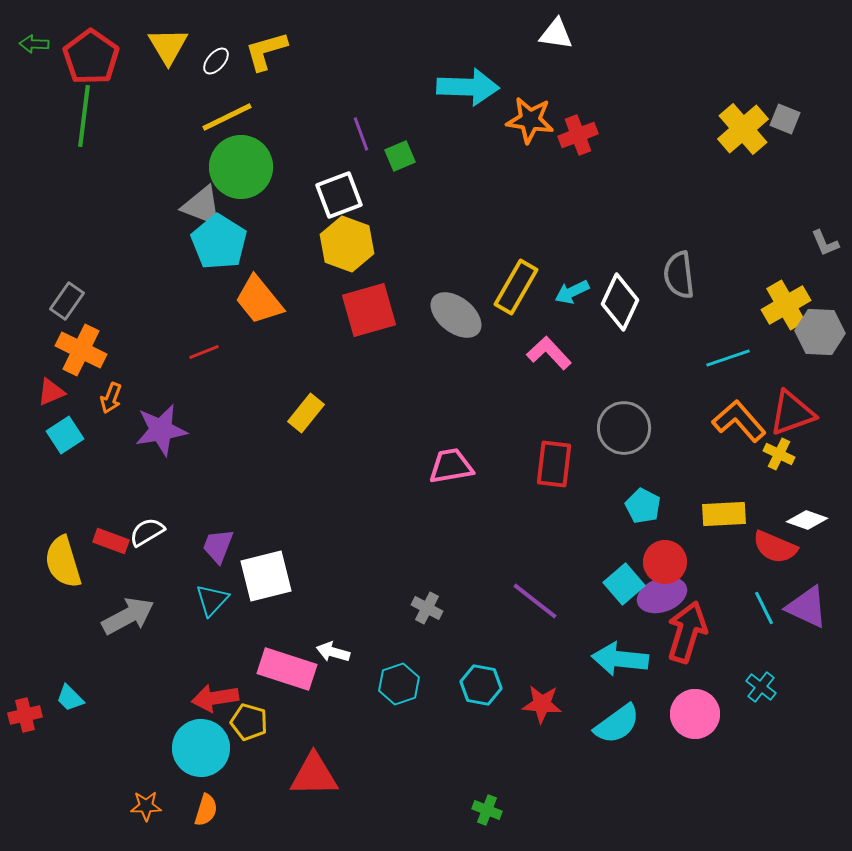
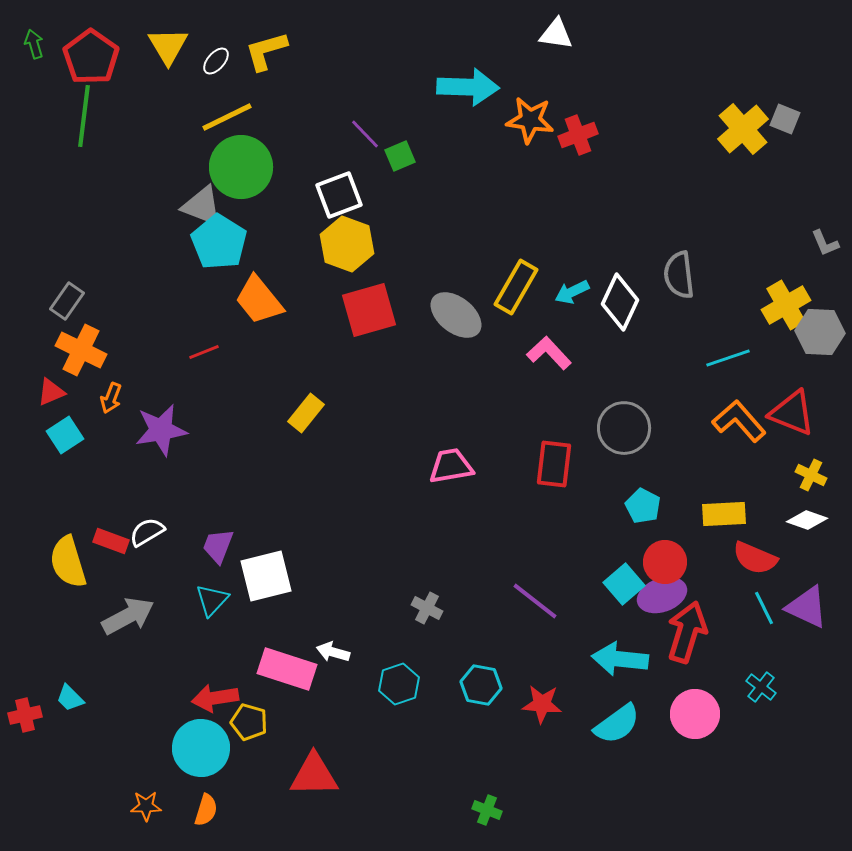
green arrow at (34, 44): rotated 72 degrees clockwise
purple line at (361, 134): moved 4 px right; rotated 24 degrees counterclockwise
red triangle at (792, 413): rotated 42 degrees clockwise
yellow cross at (779, 454): moved 32 px right, 21 px down
red semicircle at (775, 547): moved 20 px left, 11 px down
yellow semicircle at (63, 562): moved 5 px right
